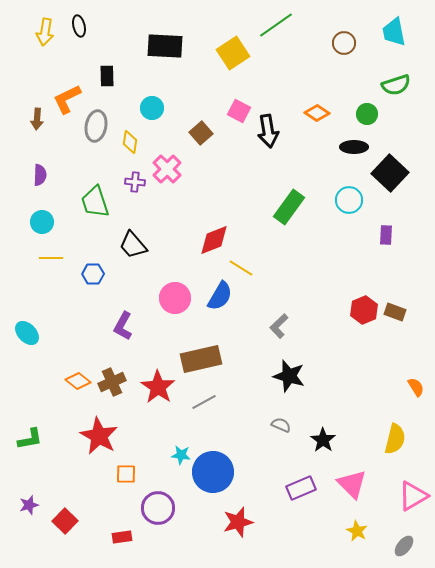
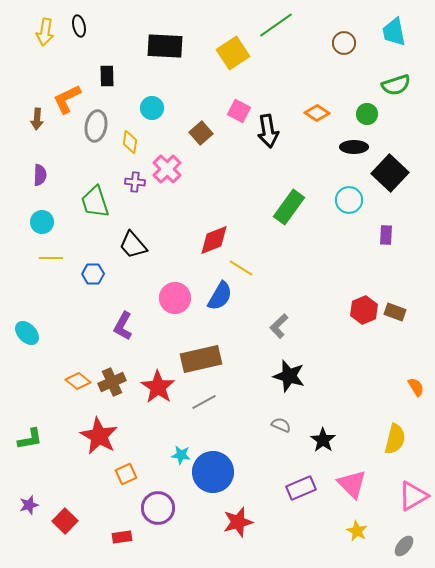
orange square at (126, 474): rotated 25 degrees counterclockwise
